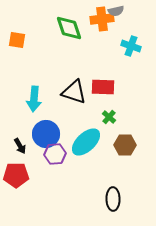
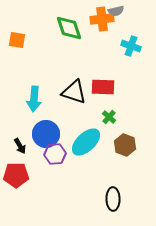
brown hexagon: rotated 20 degrees clockwise
